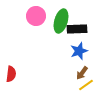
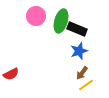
black rectangle: rotated 24 degrees clockwise
red semicircle: rotated 56 degrees clockwise
